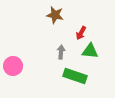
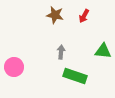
red arrow: moved 3 px right, 17 px up
green triangle: moved 13 px right
pink circle: moved 1 px right, 1 px down
